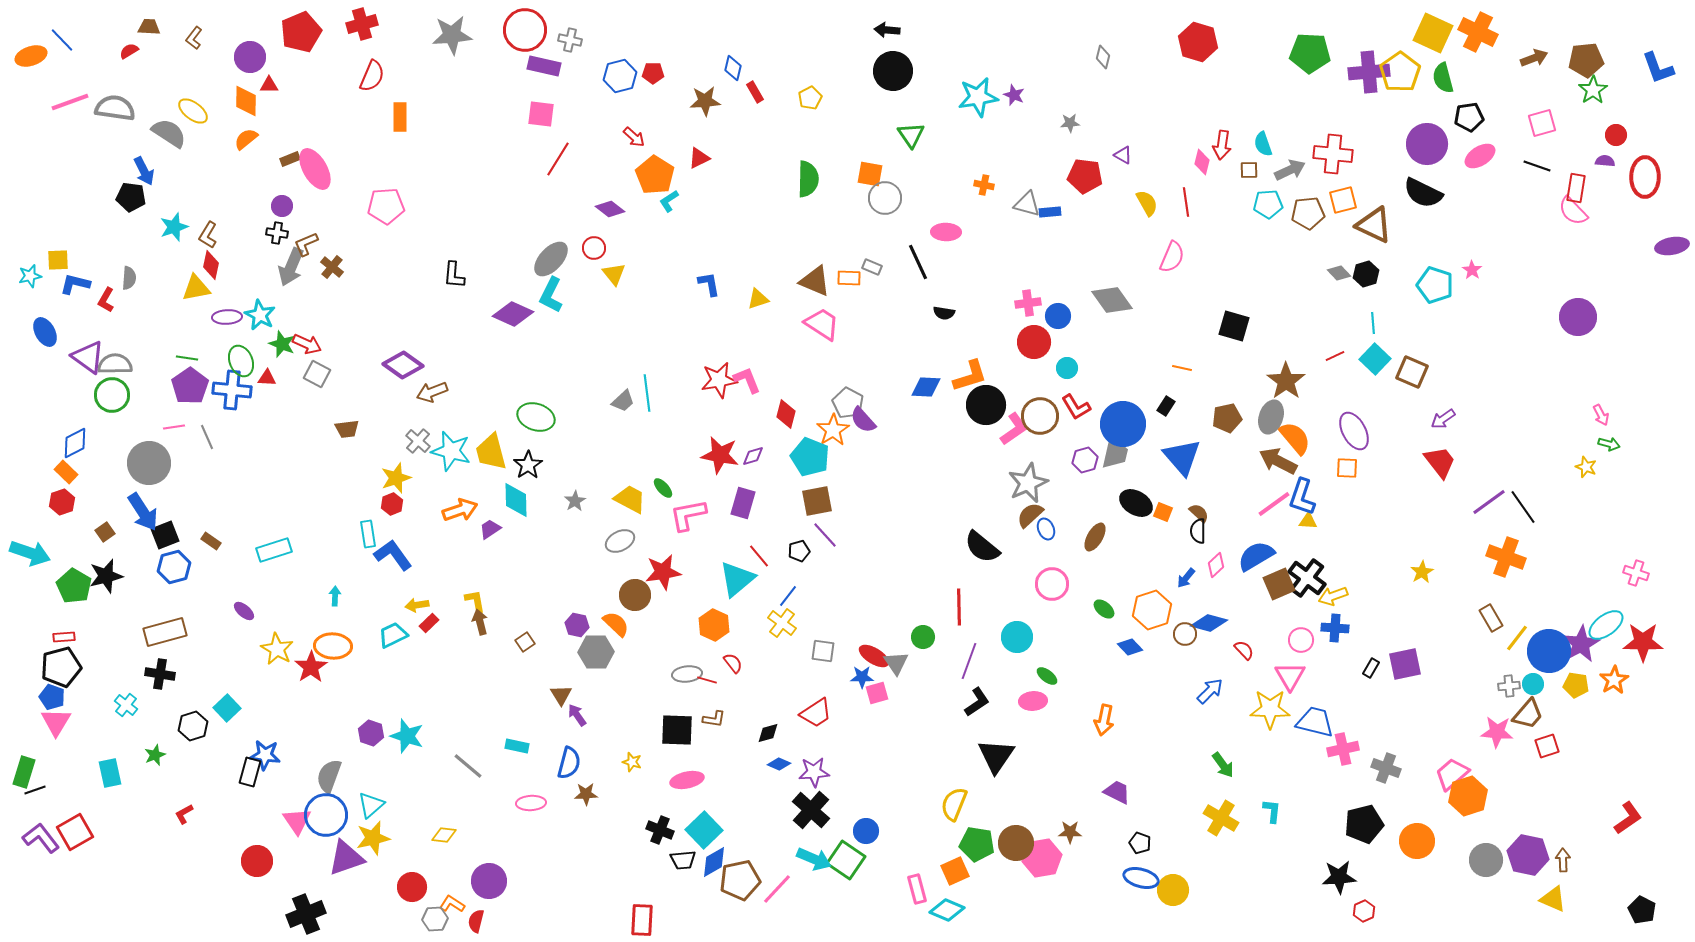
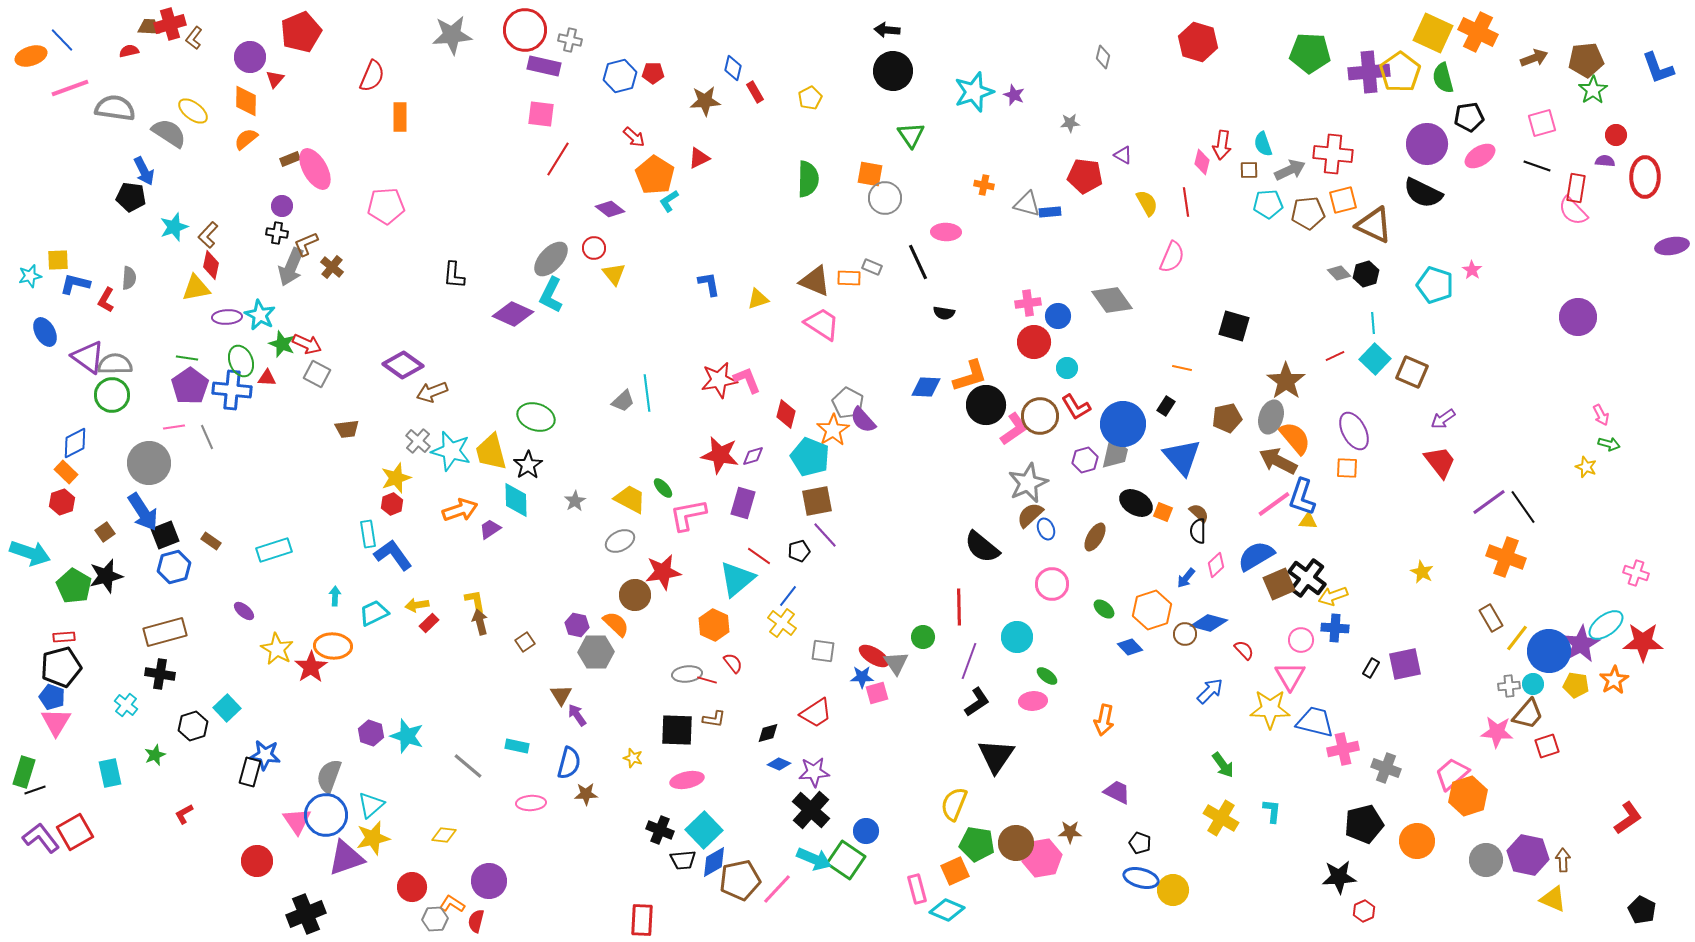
red cross at (362, 24): moved 192 px left
red semicircle at (129, 51): rotated 18 degrees clockwise
red triangle at (269, 85): moved 6 px right, 6 px up; rotated 48 degrees counterclockwise
cyan star at (978, 97): moved 4 px left, 5 px up; rotated 9 degrees counterclockwise
pink line at (70, 102): moved 14 px up
brown L-shape at (208, 235): rotated 12 degrees clockwise
red line at (759, 556): rotated 15 degrees counterclockwise
yellow star at (1422, 572): rotated 15 degrees counterclockwise
cyan trapezoid at (393, 635): moved 19 px left, 22 px up
yellow star at (632, 762): moved 1 px right, 4 px up
